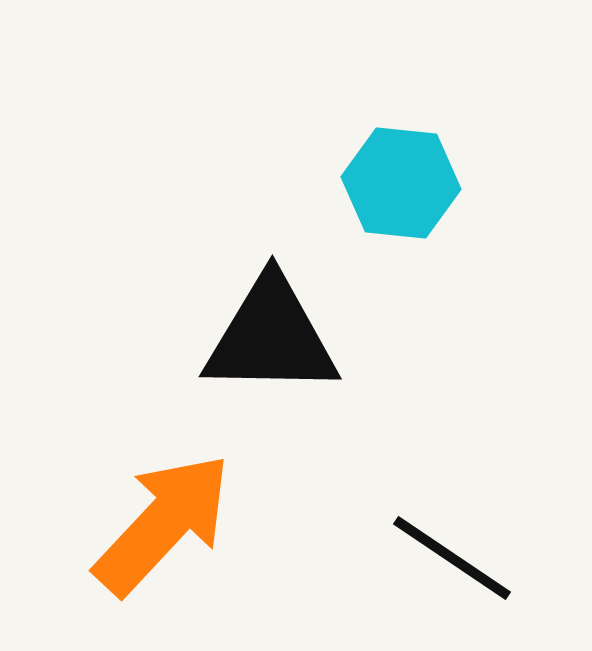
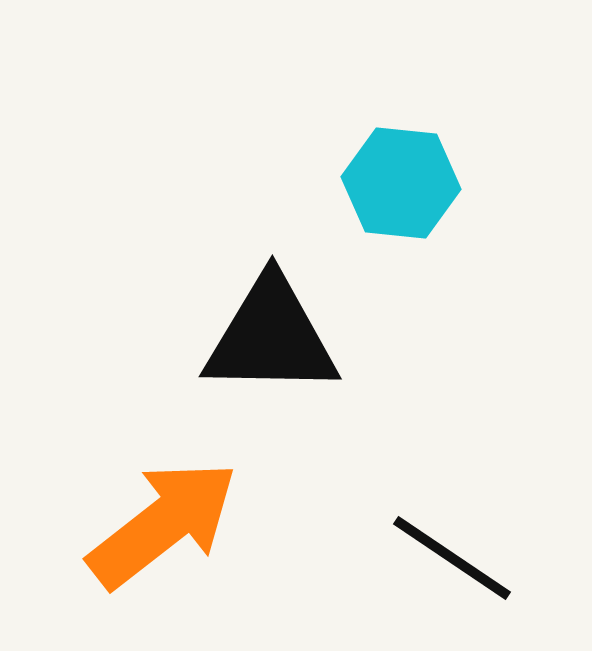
orange arrow: rotated 9 degrees clockwise
